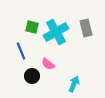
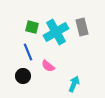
gray rectangle: moved 4 px left, 1 px up
blue line: moved 7 px right, 1 px down
pink semicircle: moved 2 px down
black circle: moved 9 px left
